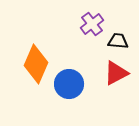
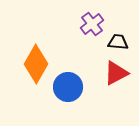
black trapezoid: moved 1 px down
orange diamond: rotated 6 degrees clockwise
blue circle: moved 1 px left, 3 px down
